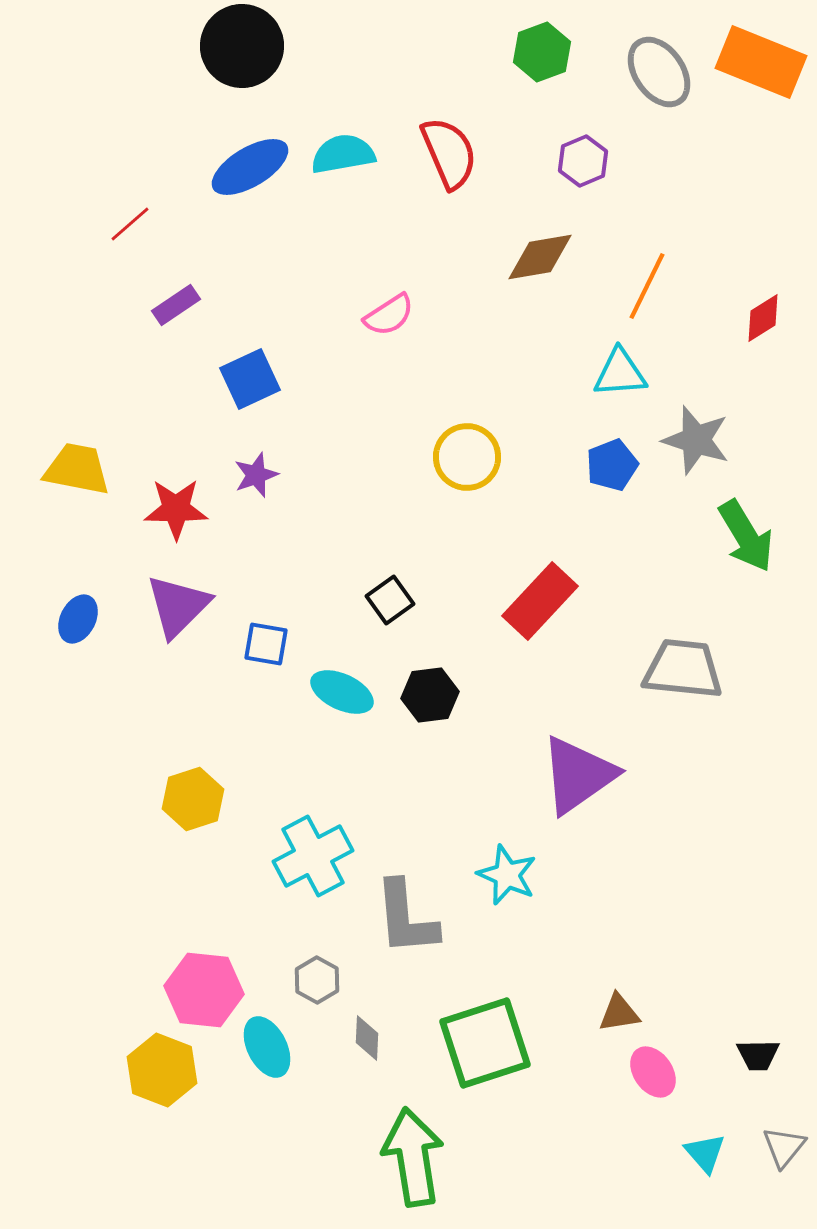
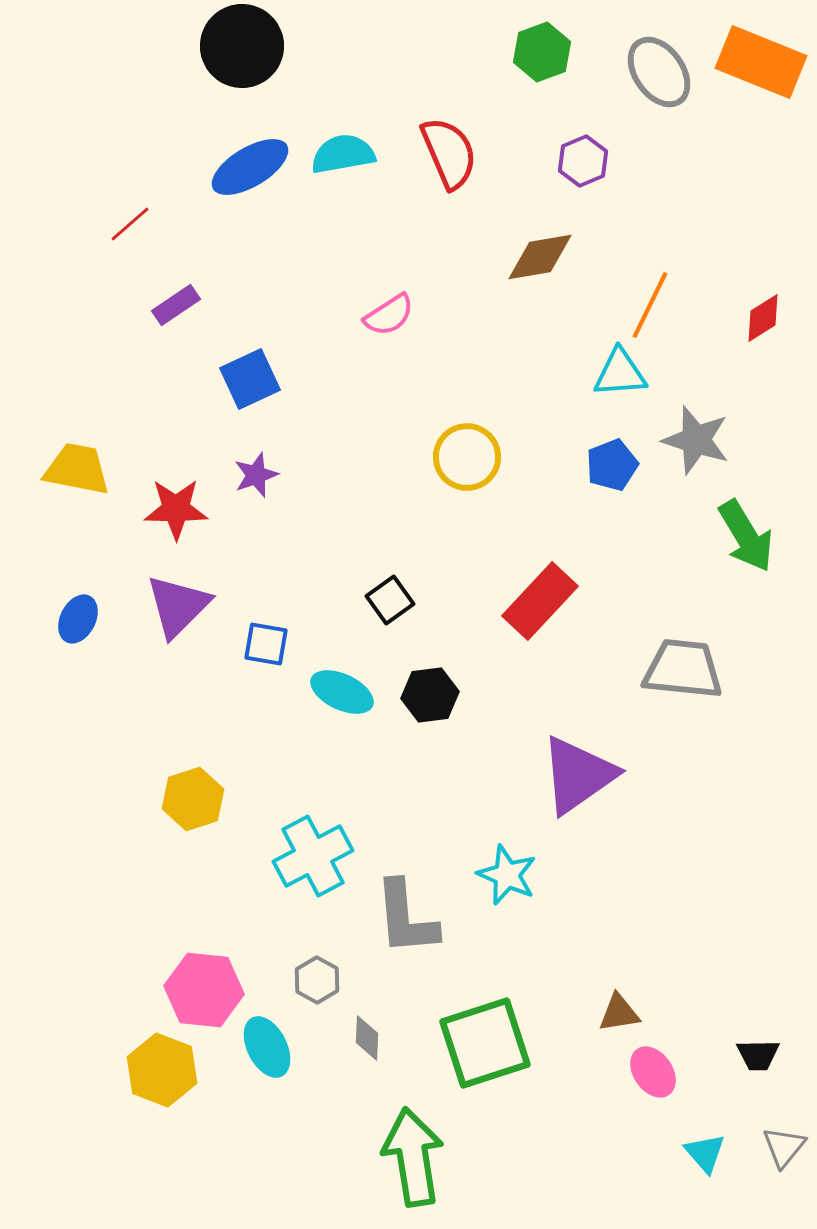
orange line at (647, 286): moved 3 px right, 19 px down
